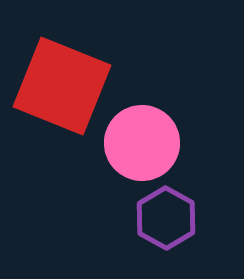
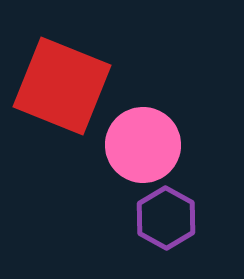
pink circle: moved 1 px right, 2 px down
